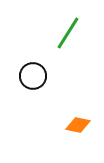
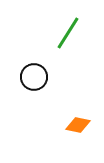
black circle: moved 1 px right, 1 px down
